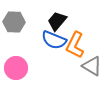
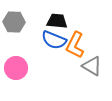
black trapezoid: rotated 55 degrees clockwise
